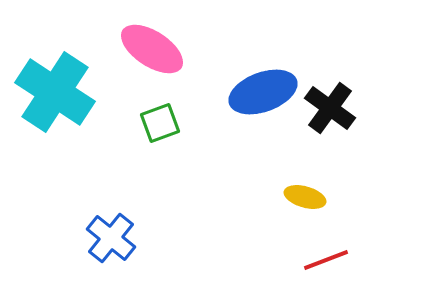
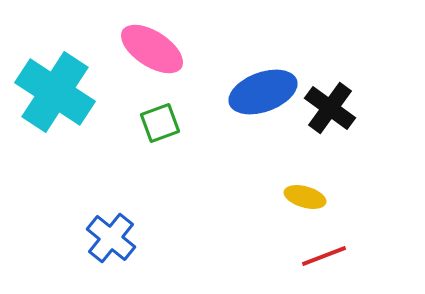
red line: moved 2 px left, 4 px up
